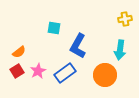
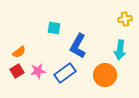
pink star: rotated 21 degrees clockwise
